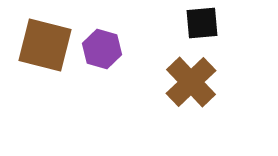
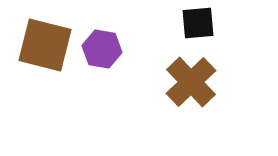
black square: moved 4 px left
purple hexagon: rotated 6 degrees counterclockwise
